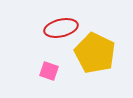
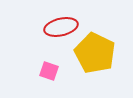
red ellipse: moved 1 px up
